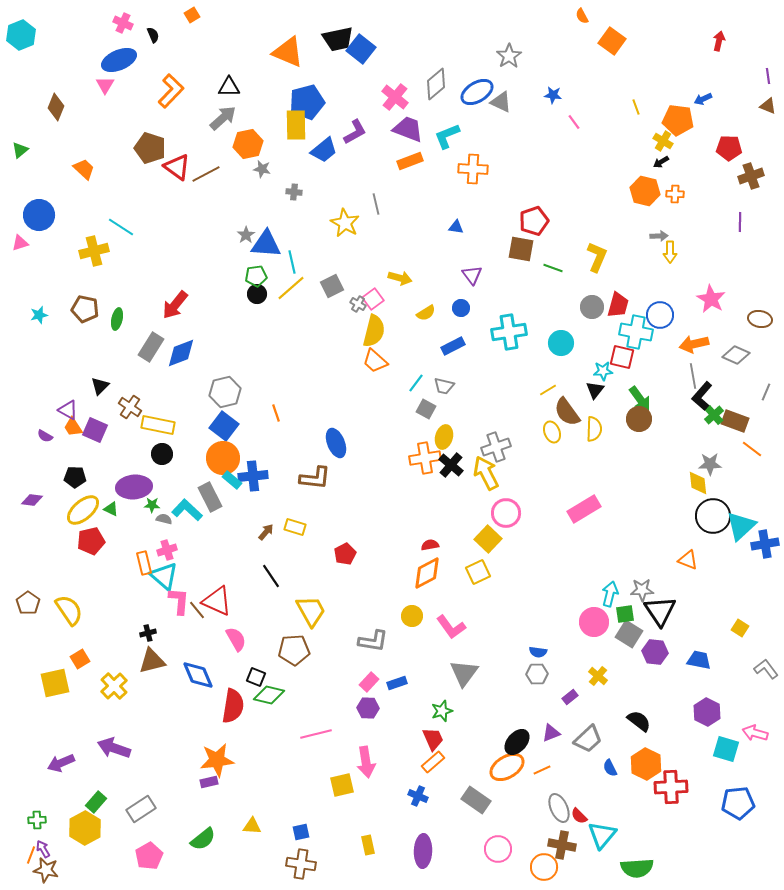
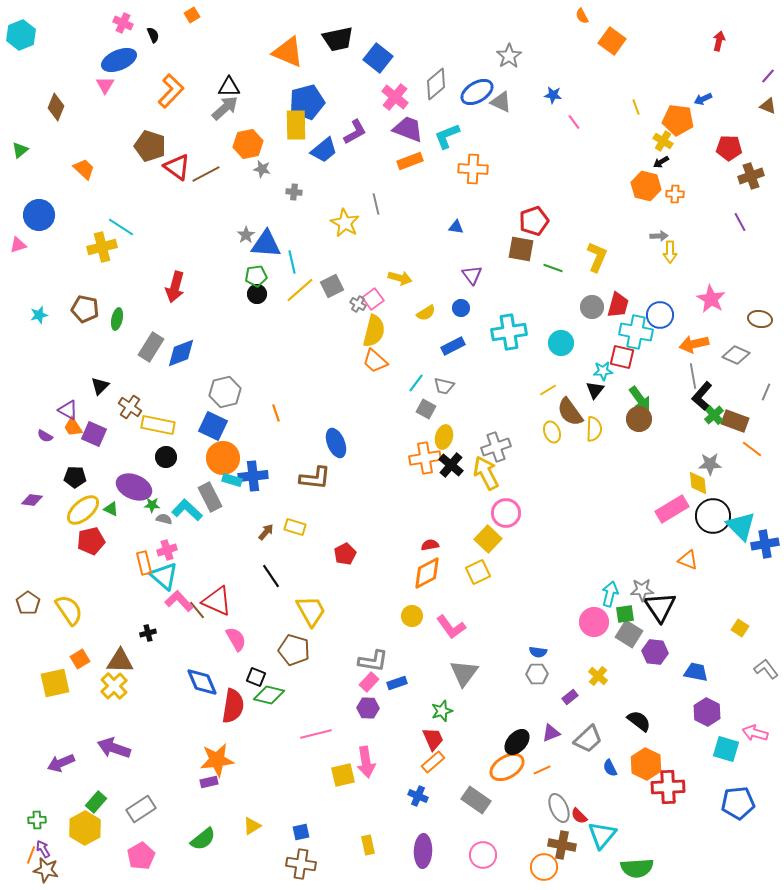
blue square at (361, 49): moved 17 px right, 9 px down
purple line at (768, 76): rotated 49 degrees clockwise
gray arrow at (223, 118): moved 2 px right, 10 px up
brown pentagon at (150, 148): moved 2 px up
orange hexagon at (645, 191): moved 1 px right, 5 px up
purple line at (740, 222): rotated 30 degrees counterclockwise
pink triangle at (20, 243): moved 2 px left, 2 px down
yellow cross at (94, 251): moved 8 px right, 4 px up
yellow line at (291, 288): moved 9 px right, 2 px down
red arrow at (175, 305): moved 18 px up; rotated 24 degrees counterclockwise
brown semicircle at (567, 412): moved 3 px right
blue square at (224, 426): moved 11 px left; rotated 12 degrees counterclockwise
purple square at (95, 430): moved 1 px left, 4 px down
black circle at (162, 454): moved 4 px right, 3 px down
cyan rectangle at (232, 480): rotated 24 degrees counterclockwise
purple ellipse at (134, 487): rotated 28 degrees clockwise
pink rectangle at (584, 509): moved 88 px right
cyan triangle at (741, 526): rotated 32 degrees counterclockwise
pink L-shape at (179, 601): rotated 48 degrees counterclockwise
black triangle at (660, 611): moved 4 px up
gray L-shape at (373, 641): moved 20 px down
brown pentagon at (294, 650): rotated 20 degrees clockwise
blue trapezoid at (699, 660): moved 3 px left, 12 px down
brown triangle at (152, 661): moved 32 px left; rotated 16 degrees clockwise
blue diamond at (198, 675): moved 4 px right, 7 px down
yellow square at (342, 785): moved 1 px right, 10 px up
red cross at (671, 787): moved 3 px left
yellow triangle at (252, 826): rotated 36 degrees counterclockwise
pink circle at (498, 849): moved 15 px left, 6 px down
pink pentagon at (149, 856): moved 8 px left
